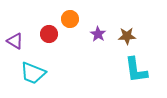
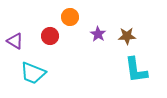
orange circle: moved 2 px up
red circle: moved 1 px right, 2 px down
